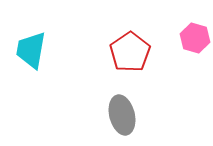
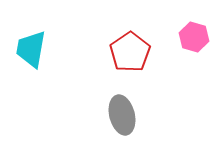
pink hexagon: moved 1 px left, 1 px up
cyan trapezoid: moved 1 px up
